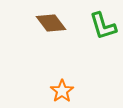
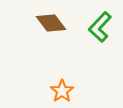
green L-shape: moved 3 px left, 1 px down; rotated 60 degrees clockwise
